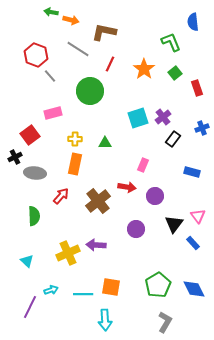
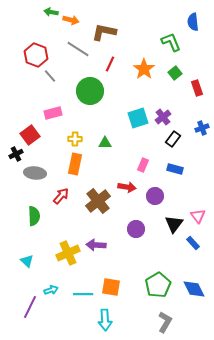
black cross at (15, 157): moved 1 px right, 3 px up
blue rectangle at (192, 172): moved 17 px left, 3 px up
